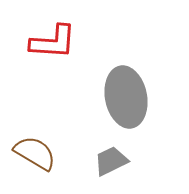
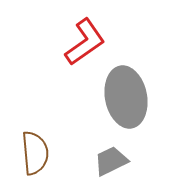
red L-shape: moved 32 px right; rotated 39 degrees counterclockwise
brown semicircle: rotated 54 degrees clockwise
